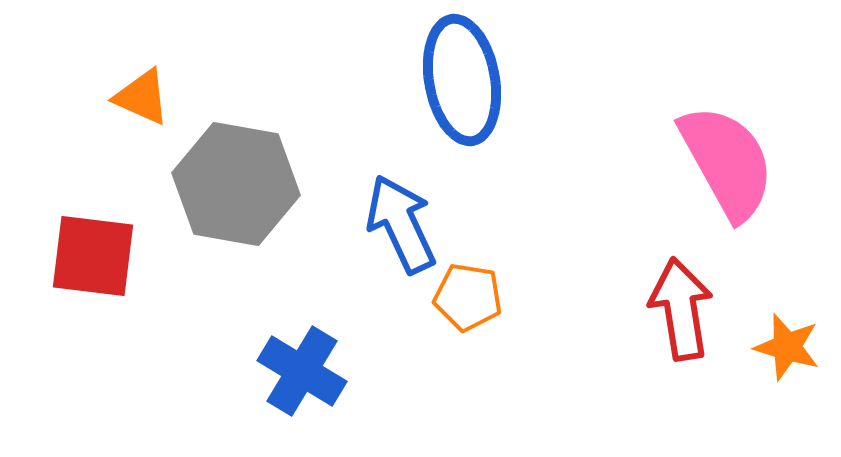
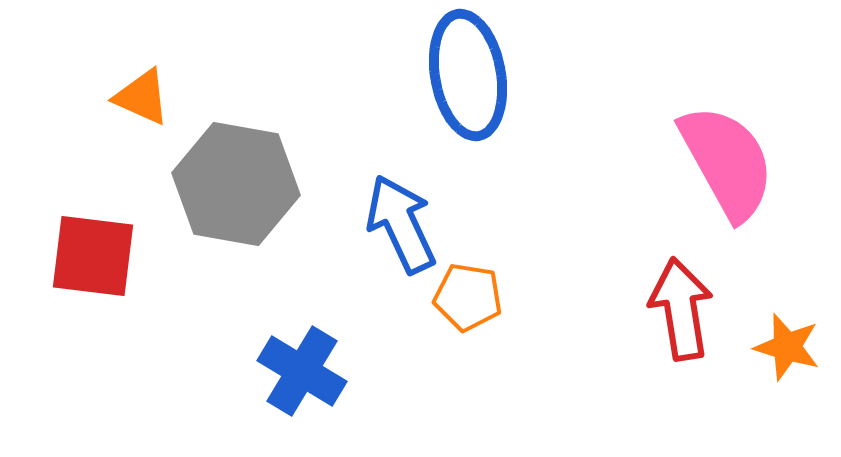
blue ellipse: moved 6 px right, 5 px up
